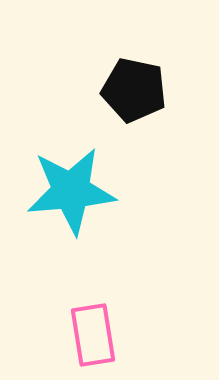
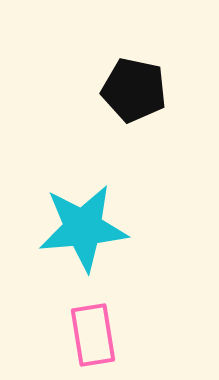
cyan star: moved 12 px right, 37 px down
